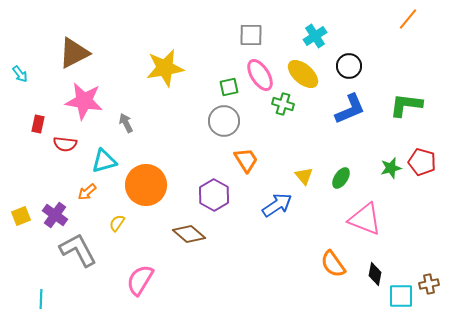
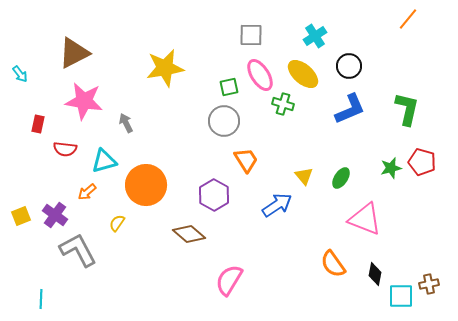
green L-shape: moved 1 px right, 4 px down; rotated 96 degrees clockwise
red semicircle: moved 5 px down
pink semicircle: moved 89 px right
